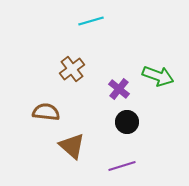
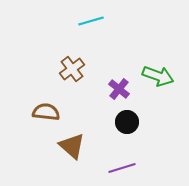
purple line: moved 2 px down
